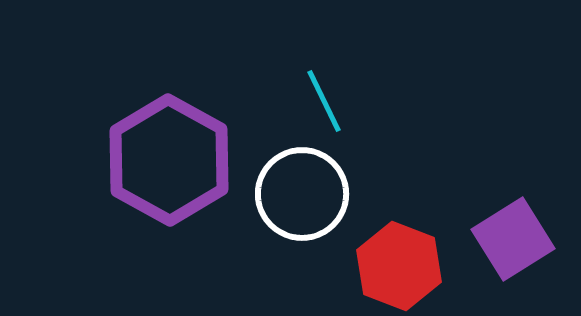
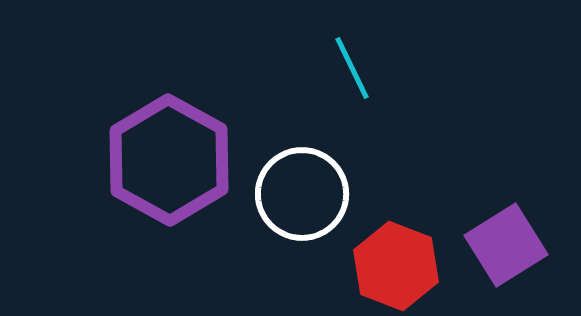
cyan line: moved 28 px right, 33 px up
purple square: moved 7 px left, 6 px down
red hexagon: moved 3 px left
